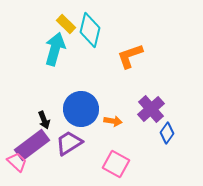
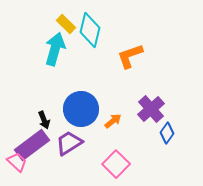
orange arrow: rotated 48 degrees counterclockwise
pink square: rotated 16 degrees clockwise
